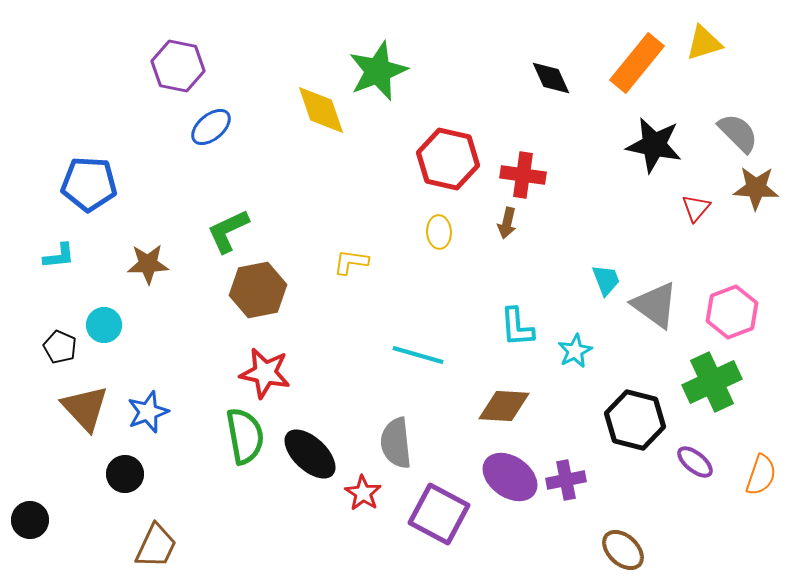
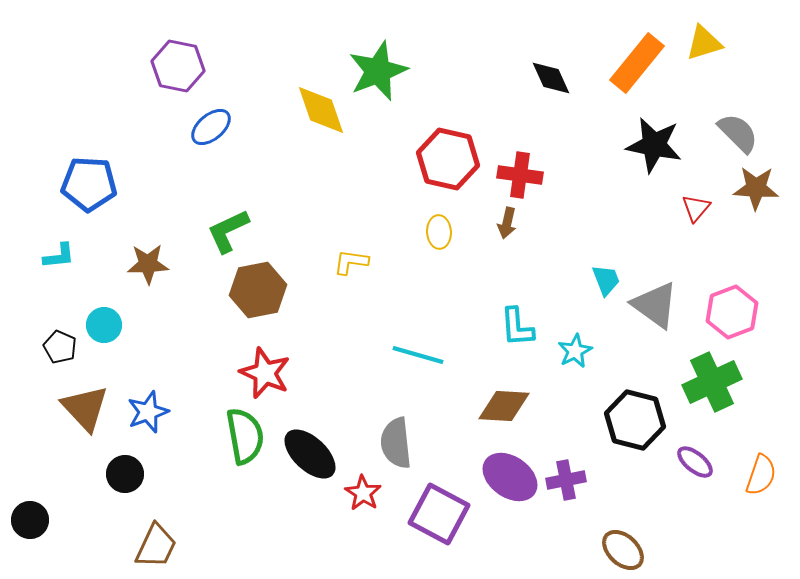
red cross at (523, 175): moved 3 px left
red star at (265, 373): rotated 12 degrees clockwise
